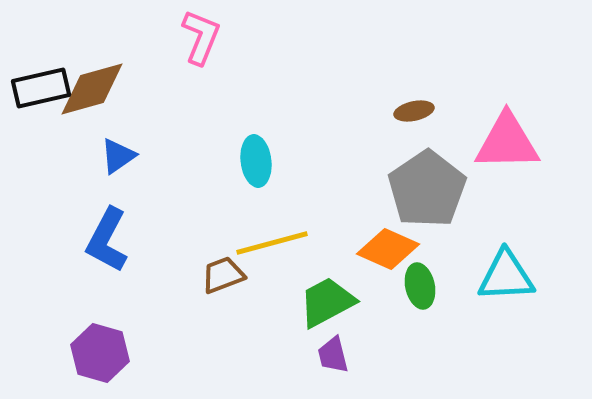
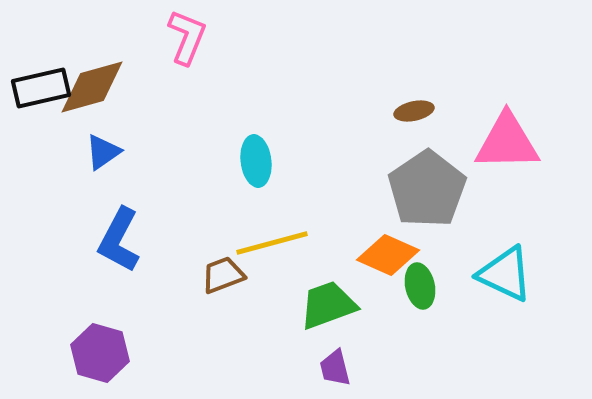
pink L-shape: moved 14 px left
brown diamond: moved 2 px up
blue triangle: moved 15 px left, 4 px up
blue L-shape: moved 12 px right
orange diamond: moved 6 px down
cyan triangle: moved 1 px left, 2 px up; rotated 28 degrees clockwise
green trapezoid: moved 1 px right, 3 px down; rotated 8 degrees clockwise
purple trapezoid: moved 2 px right, 13 px down
